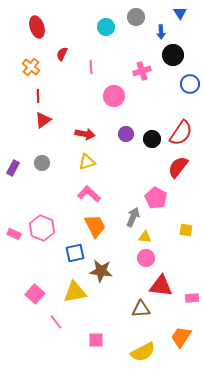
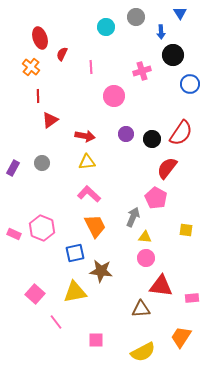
red ellipse at (37, 27): moved 3 px right, 11 px down
red triangle at (43, 120): moved 7 px right
red arrow at (85, 134): moved 2 px down
yellow triangle at (87, 162): rotated 12 degrees clockwise
red semicircle at (178, 167): moved 11 px left, 1 px down
